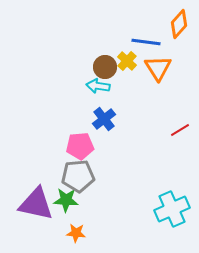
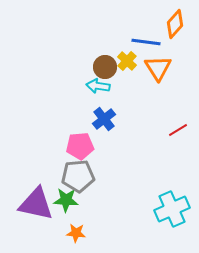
orange diamond: moved 4 px left
red line: moved 2 px left
